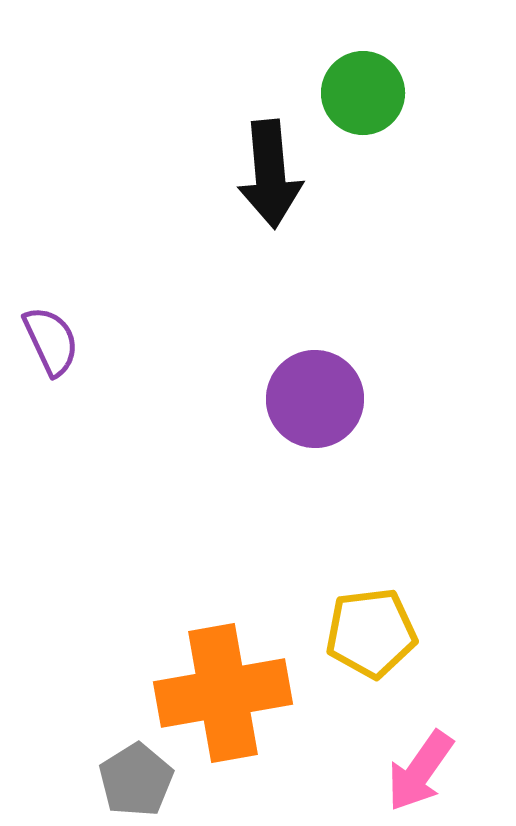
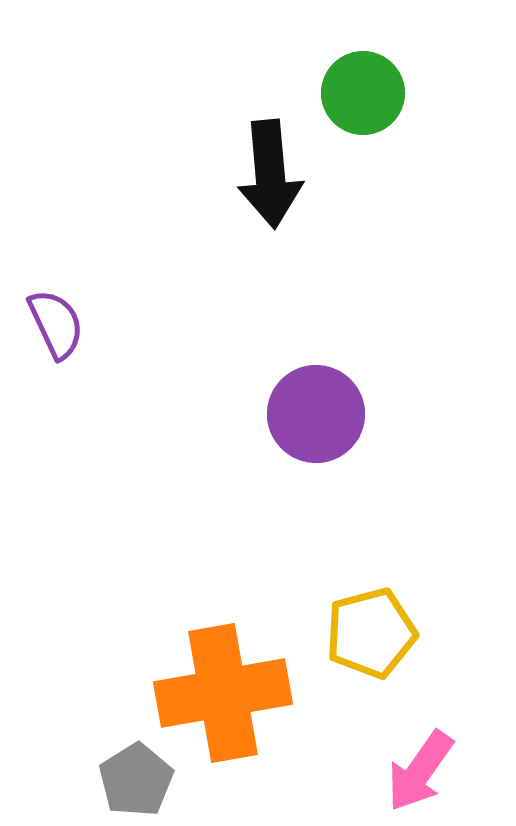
purple semicircle: moved 5 px right, 17 px up
purple circle: moved 1 px right, 15 px down
yellow pentagon: rotated 8 degrees counterclockwise
